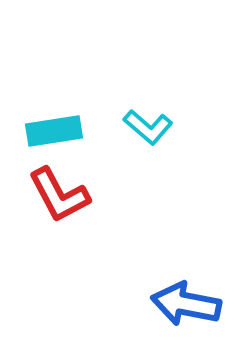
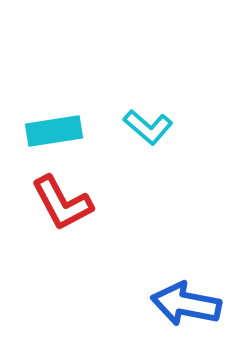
red L-shape: moved 3 px right, 8 px down
